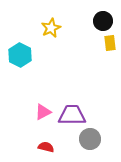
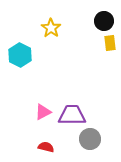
black circle: moved 1 px right
yellow star: rotated 12 degrees counterclockwise
